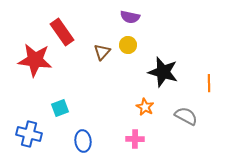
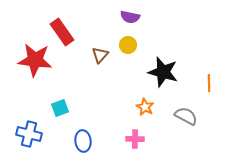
brown triangle: moved 2 px left, 3 px down
